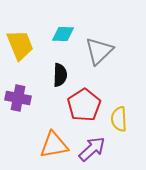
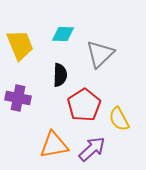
gray triangle: moved 1 px right, 3 px down
yellow semicircle: rotated 25 degrees counterclockwise
